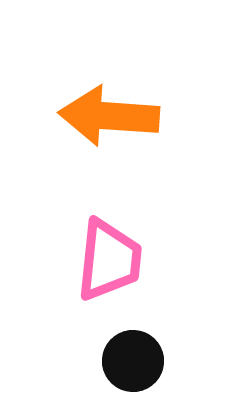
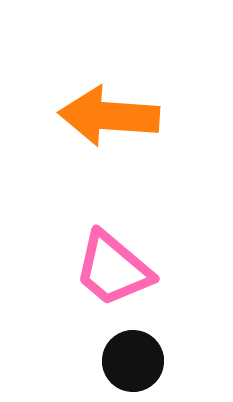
pink trapezoid: moved 4 px right, 9 px down; rotated 124 degrees clockwise
